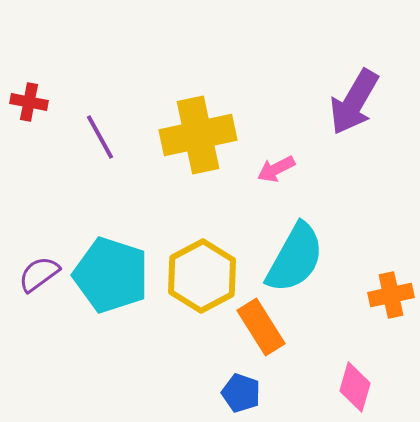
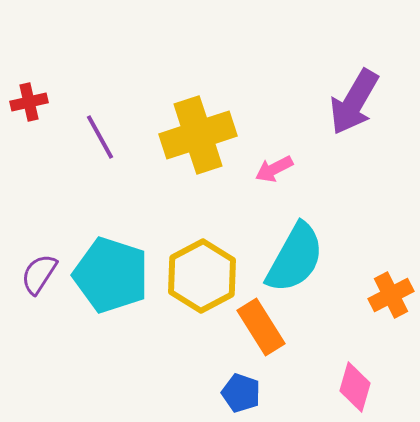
red cross: rotated 24 degrees counterclockwise
yellow cross: rotated 6 degrees counterclockwise
pink arrow: moved 2 px left
purple semicircle: rotated 21 degrees counterclockwise
orange cross: rotated 15 degrees counterclockwise
